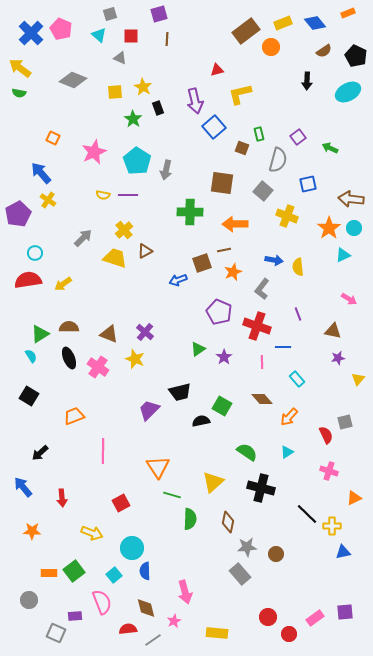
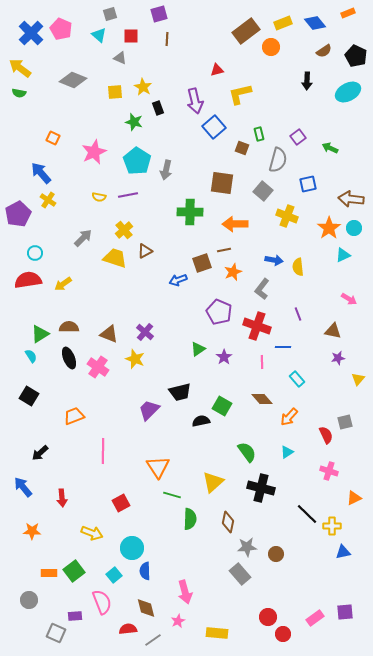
green star at (133, 119): moved 1 px right, 3 px down; rotated 18 degrees counterclockwise
yellow semicircle at (103, 195): moved 4 px left, 2 px down
purple line at (128, 195): rotated 12 degrees counterclockwise
green semicircle at (247, 452): rotated 20 degrees clockwise
pink star at (174, 621): moved 4 px right
red circle at (289, 634): moved 6 px left
